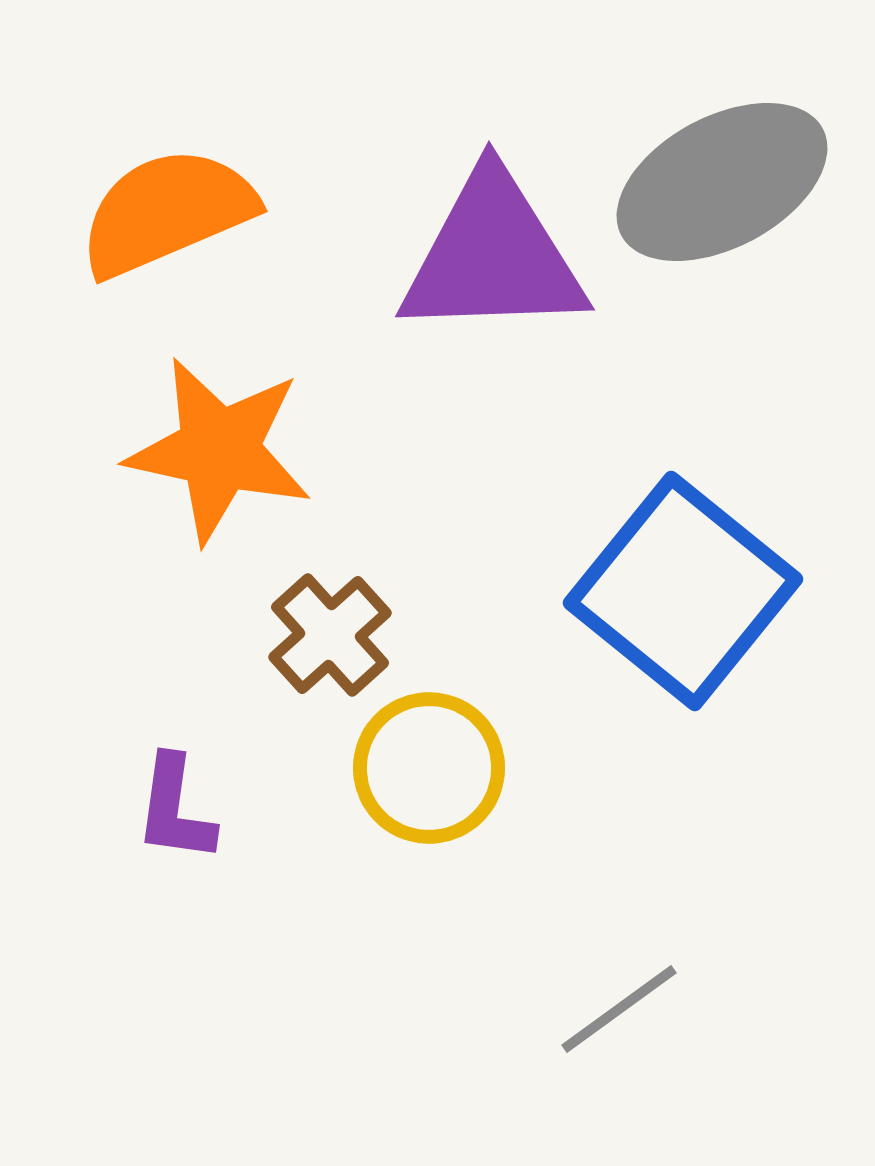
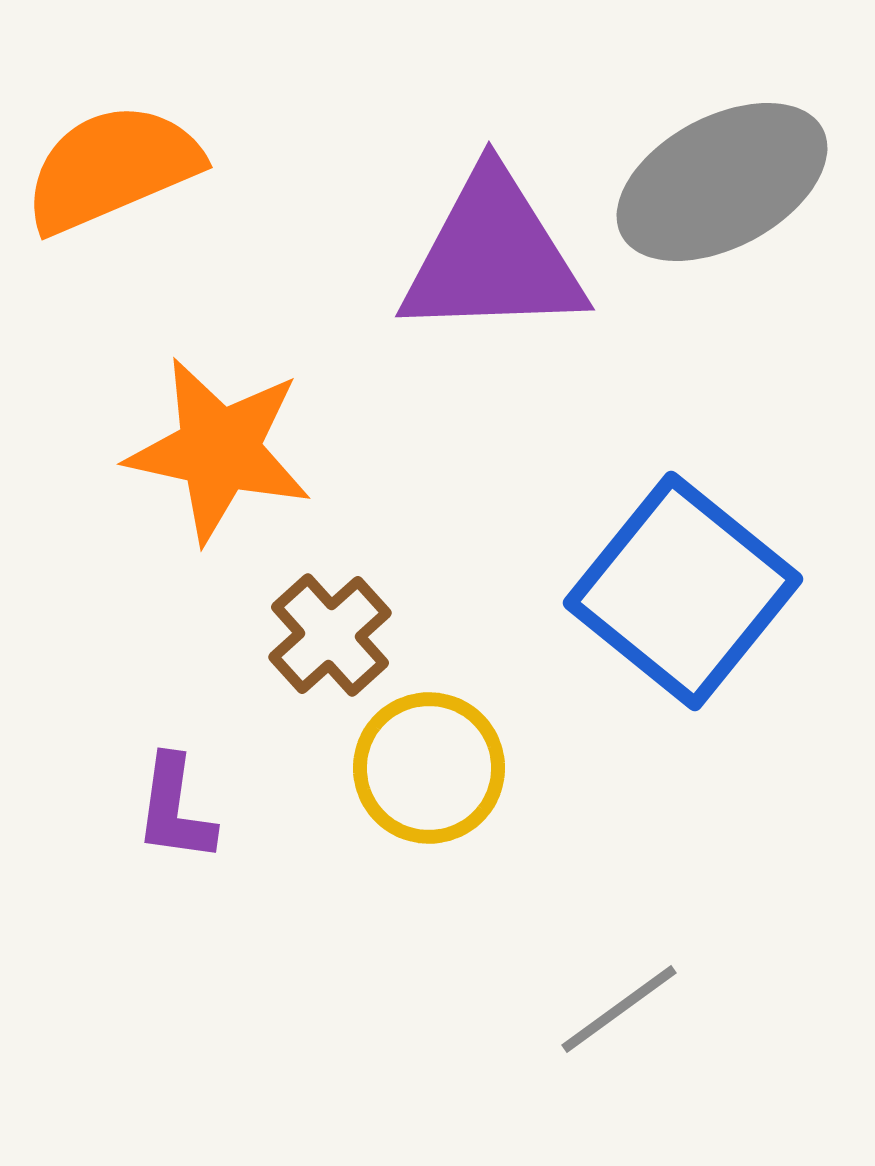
orange semicircle: moved 55 px left, 44 px up
